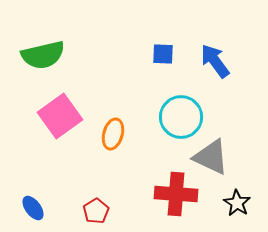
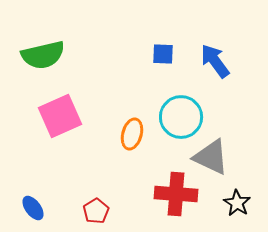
pink square: rotated 12 degrees clockwise
orange ellipse: moved 19 px right
